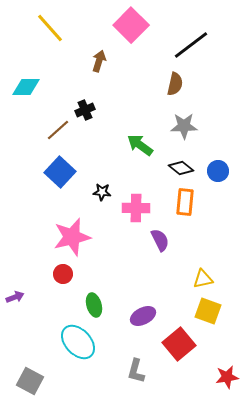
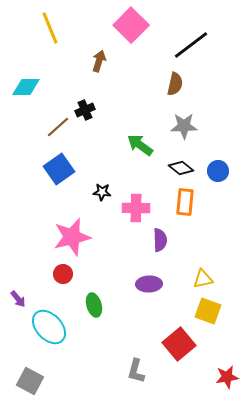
yellow line: rotated 20 degrees clockwise
brown line: moved 3 px up
blue square: moved 1 px left, 3 px up; rotated 12 degrees clockwise
purple semicircle: rotated 25 degrees clockwise
purple arrow: moved 3 px right, 2 px down; rotated 72 degrees clockwise
purple ellipse: moved 6 px right, 32 px up; rotated 25 degrees clockwise
cyan ellipse: moved 29 px left, 15 px up
